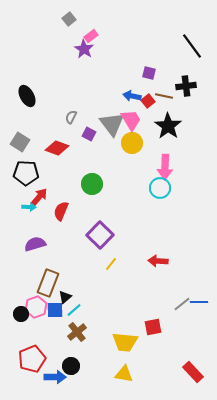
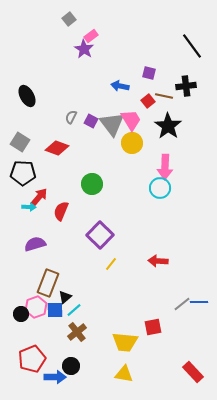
blue arrow at (132, 96): moved 12 px left, 10 px up
purple square at (89, 134): moved 2 px right, 13 px up
black pentagon at (26, 173): moved 3 px left
